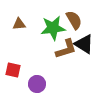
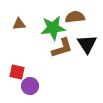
brown semicircle: moved 1 px right, 3 px up; rotated 66 degrees counterclockwise
black triangle: moved 3 px right; rotated 25 degrees clockwise
brown L-shape: moved 4 px left, 1 px up
red square: moved 4 px right, 2 px down
purple circle: moved 7 px left, 2 px down
